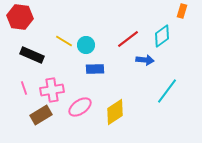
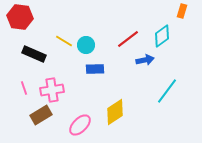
black rectangle: moved 2 px right, 1 px up
blue arrow: rotated 18 degrees counterclockwise
pink ellipse: moved 18 px down; rotated 10 degrees counterclockwise
